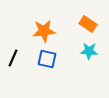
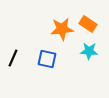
orange star: moved 18 px right, 2 px up
